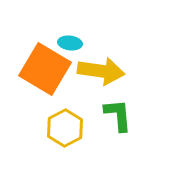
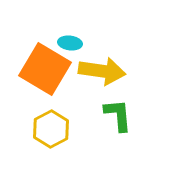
yellow arrow: moved 1 px right
yellow hexagon: moved 14 px left, 1 px down
